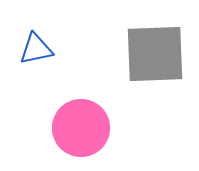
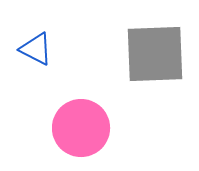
blue triangle: rotated 39 degrees clockwise
